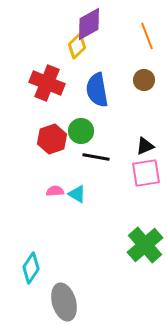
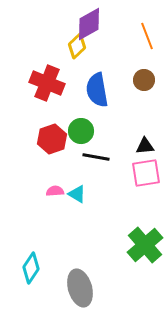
black triangle: rotated 18 degrees clockwise
gray ellipse: moved 16 px right, 14 px up
